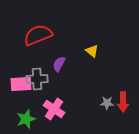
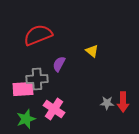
pink rectangle: moved 2 px right, 5 px down
